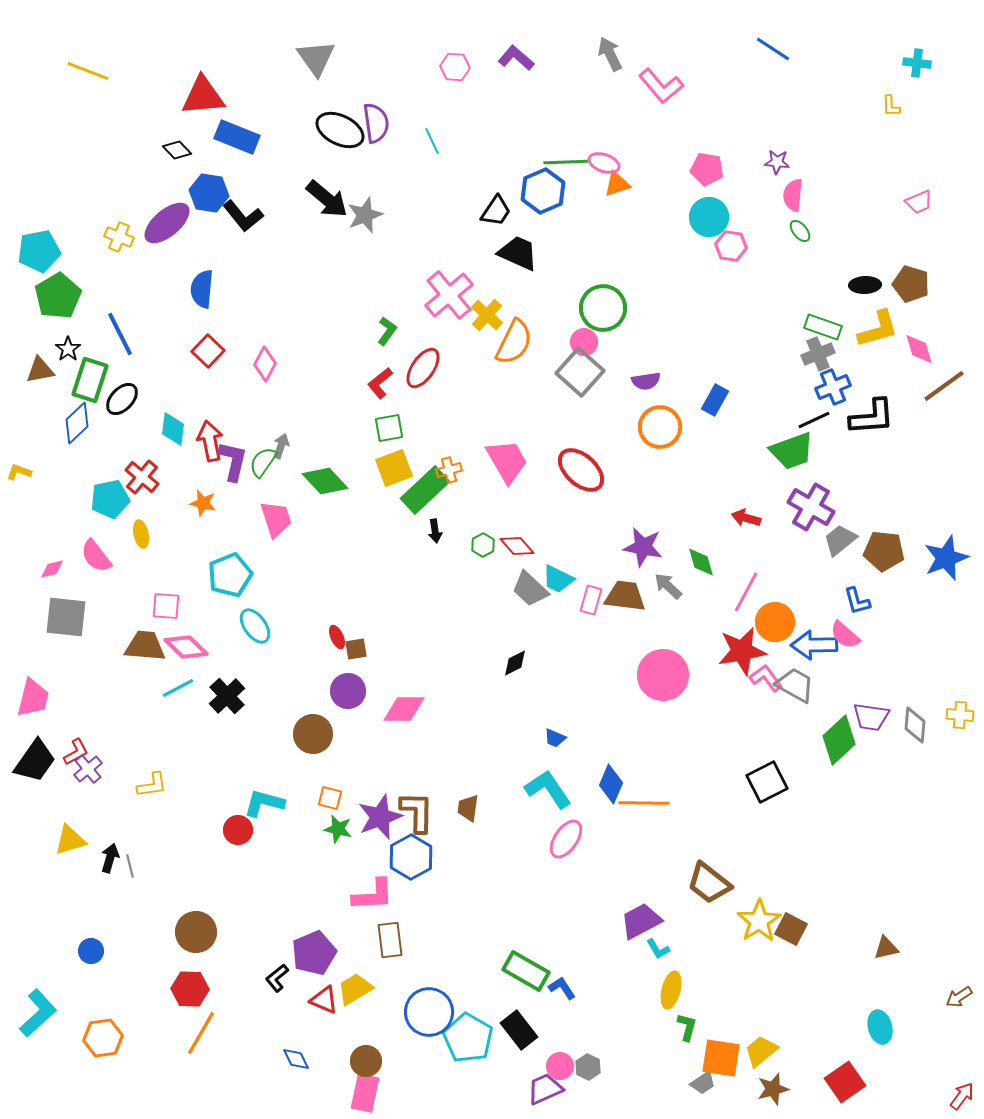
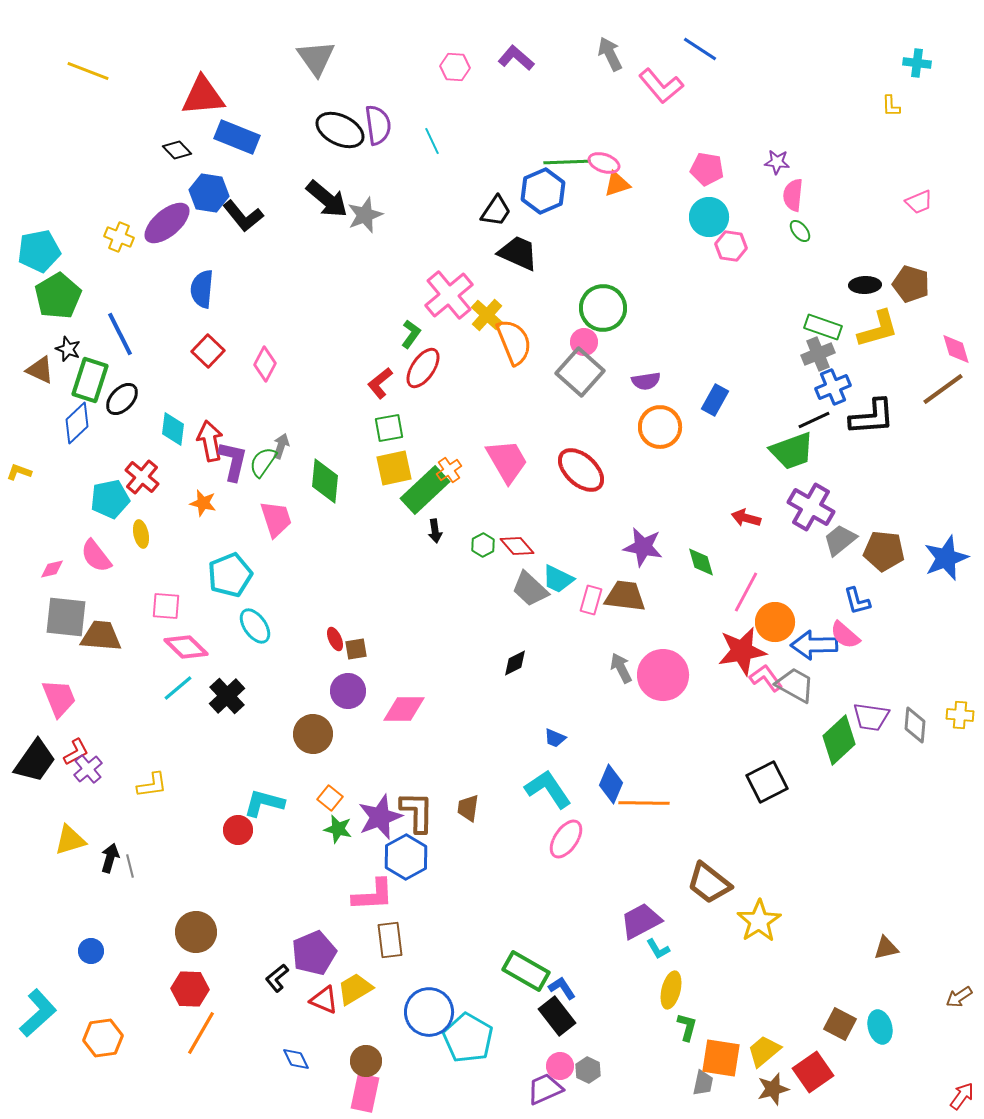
blue line at (773, 49): moved 73 px left
purple semicircle at (376, 123): moved 2 px right, 2 px down
green L-shape at (387, 331): moved 24 px right, 3 px down
orange semicircle at (514, 342): rotated 48 degrees counterclockwise
black star at (68, 349): rotated 15 degrees counterclockwise
pink diamond at (919, 349): moved 37 px right
brown triangle at (40, 370): rotated 36 degrees clockwise
brown line at (944, 386): moved 1 px left, 3 px down
yellow square at (394, 468): rotated 9 degrees clockwise
orange cross at (449, 470): rotated 20 degrees counterclockwise
green diamond at (325, 481): rotated 48 degrees clockwise
gray arrow at (668, 586): moved 47 px left, 82 px down; rotated 20 degrees clockwise
red ellipse at (337, 637): moved 2 px left, 2 px down
brown trapezoid at (145, 646): moved 44 px left, 10 px up
cyan line at (178, 688): rotated 12 degrees counterclockwise
pink trapezoid at (33, 698): moved 26 px right; rotated 36 degrees counterclockwise
orange square at (330, 798): rotated 25 degrees clockwise
blue hexagon at (411, 857): moved 5 px left
brown square at (791, 929): moved 49 px right, 95 px down
black rectangle at (519, 1030): moved 38 px right, 14 px up
yellow trapezoid at (761, 1051): moved 3 px right
gray hexagon at (588, 1067): moved 3 px down
red square at (845, 1082): moved 32 px left, 10 px up
gray trapezoid at (703, 1083): rotated 44 degrees counterclockwise
